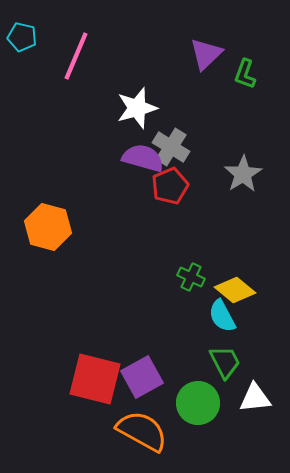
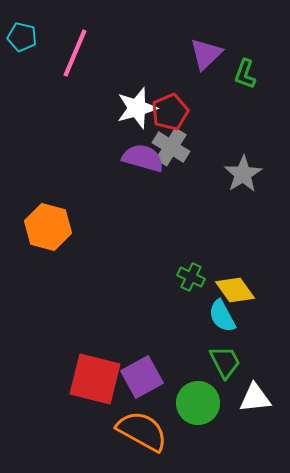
pink line: moved 1 px left, 3 px up
red pentagon: moved 74 px up
yellow diamond: rotated 15 degrees clockwise
